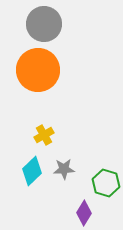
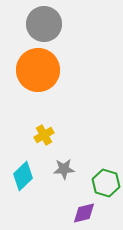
cyan diamond: moved 9 px left, 5 px down
purple diamond: rotated 45 degrees clockwise
